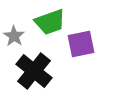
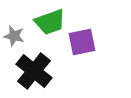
gray star: rotated 20 degrees counterclockwise
purple square: moved 1 px right, 2 px up
